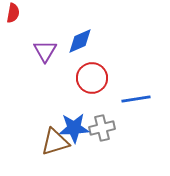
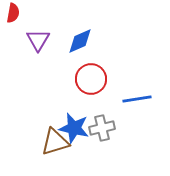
purple triangle: moved 7 px left, 11 px up
red circle: moved 1 px left, 1 px down
blue line: moved 1 px right
blue star: rotated 16 degrees clockwise
